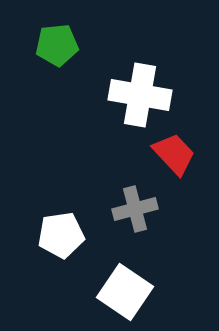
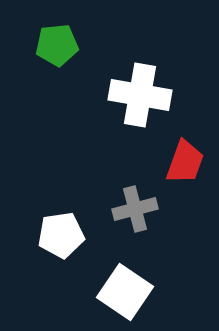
red trapezoid: moved 11 px right, 8 px down; rotated 63 degrees clockwise
